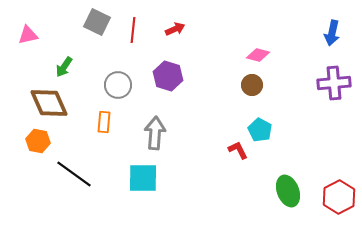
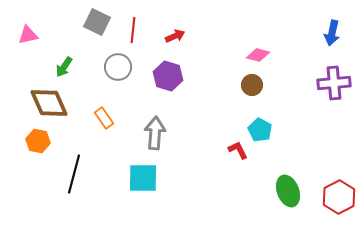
red arrow: moved 7 px down
gray circle: moved 18 px up
orange rectangle: moved 4 px up; rotated 40 degrees counterclockwise
black line: rotated 69 degrees clockwise
